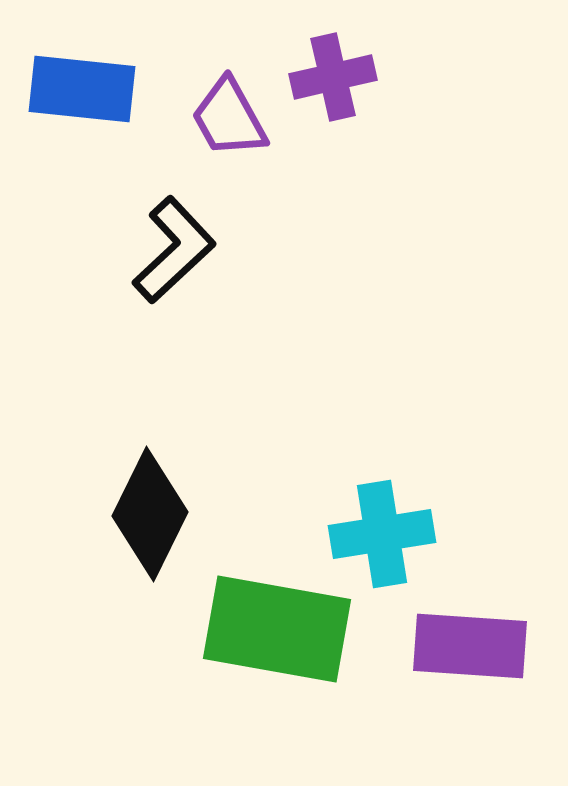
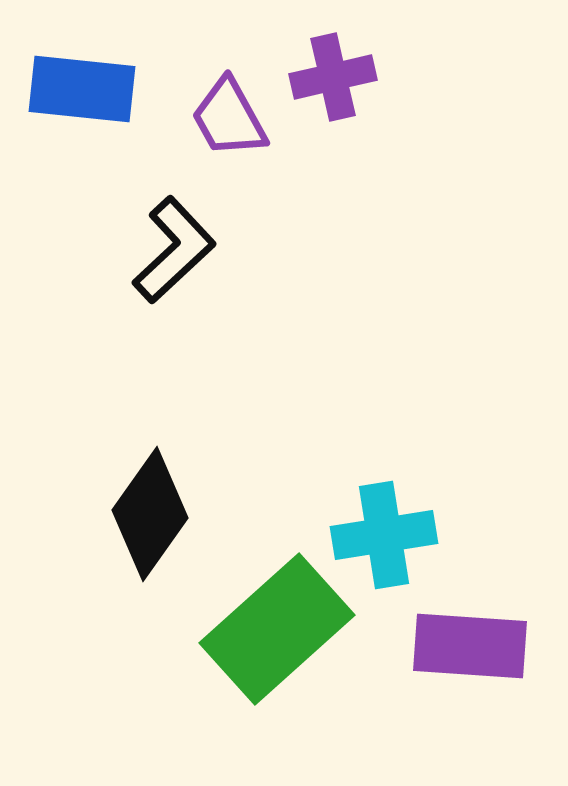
black diamond: rotated 9 degrees clockwise
cyan cross: moved 2 px right, 1 px down
green rectangle: rotated 52 degrees counterclockwise
